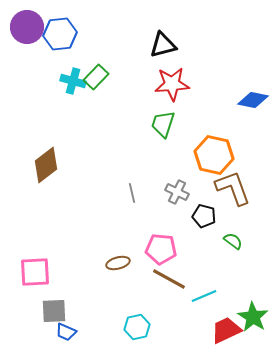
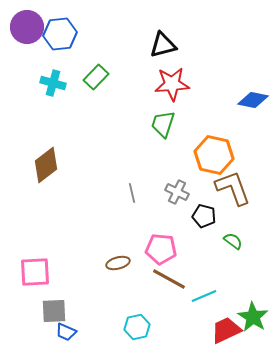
cyan cross: moved 20 px left, 2 px down
